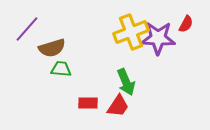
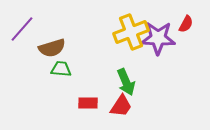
purple line: moved 5 px left
red trapezoid: moved 3 px right
